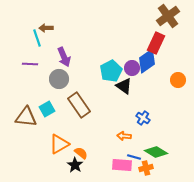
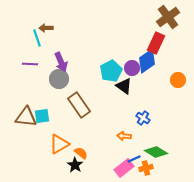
brown cross: moved 1 px down
purple arrow: moved 3 px left, 5 px down
cyan square: moved 5 px left, 7 px down; rotated 21 degrees clockwise
blue line: moved 2 px down; rotated 40 degrees counterclockwise
pink rectangle: moved 2 px right, 3 px down; rotated 42 degrees counterclockwise
